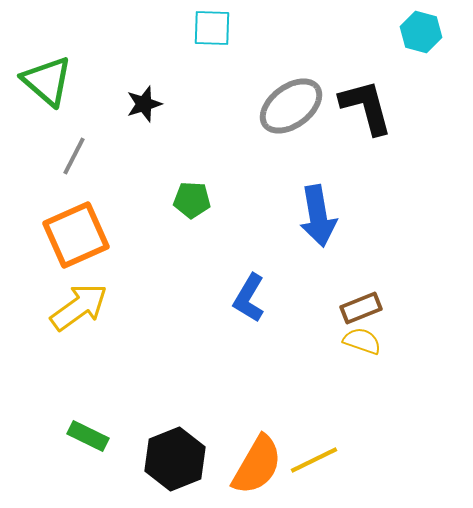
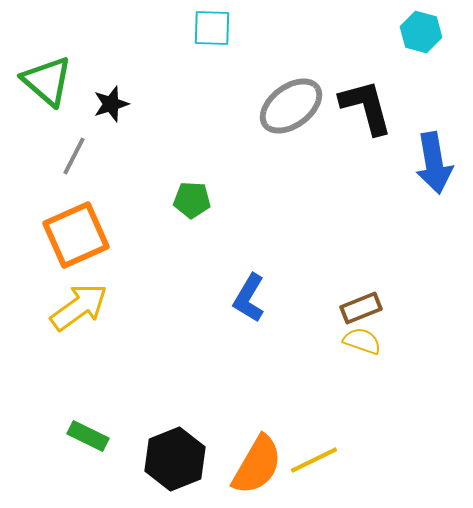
black star: moved 33 px left
blue arrow: moved 116 px right, 53 px up
